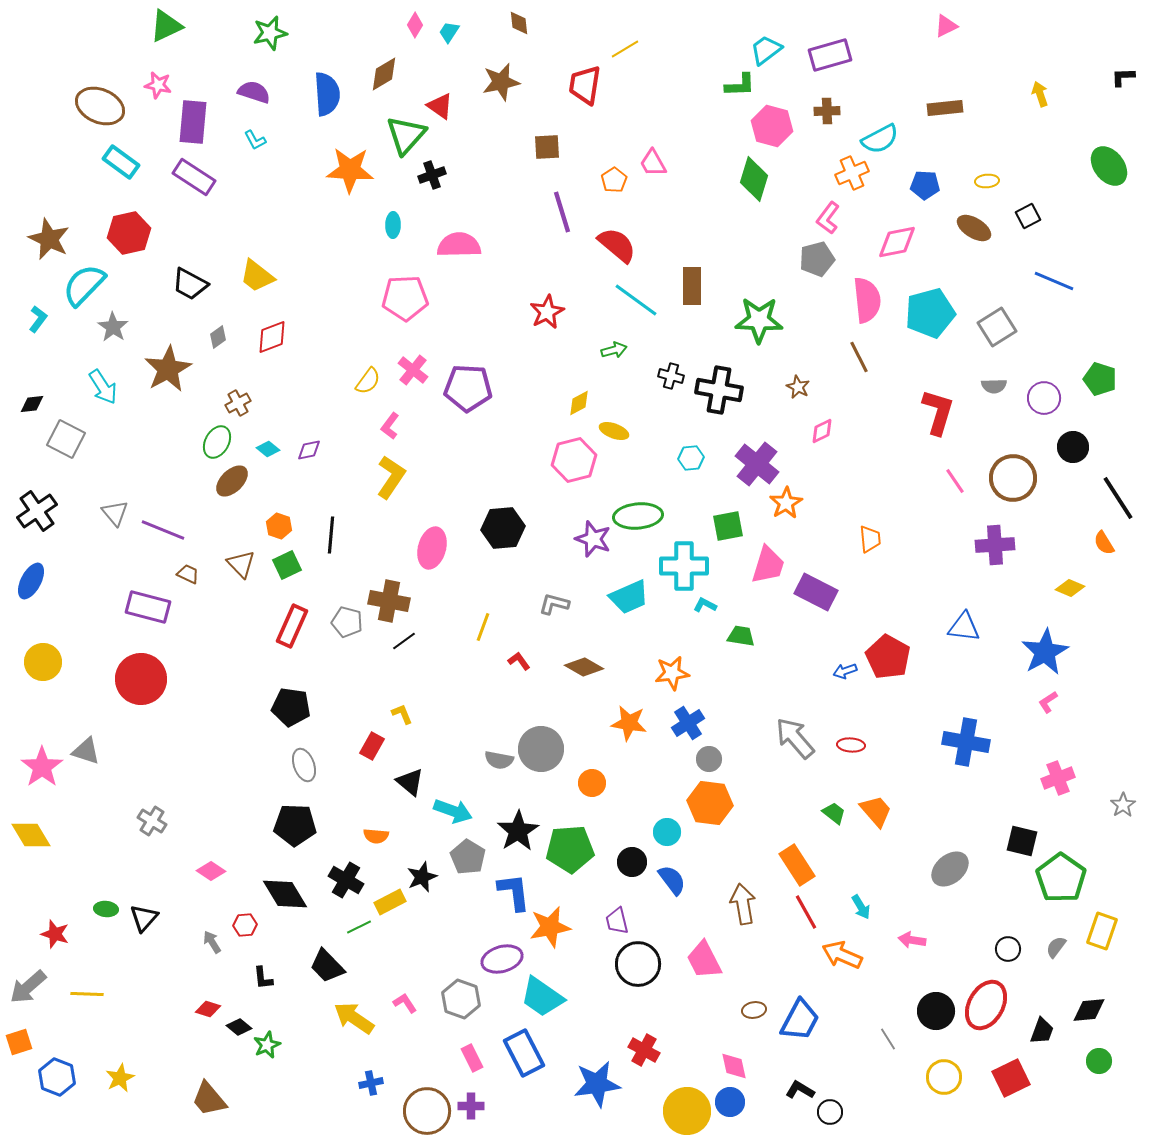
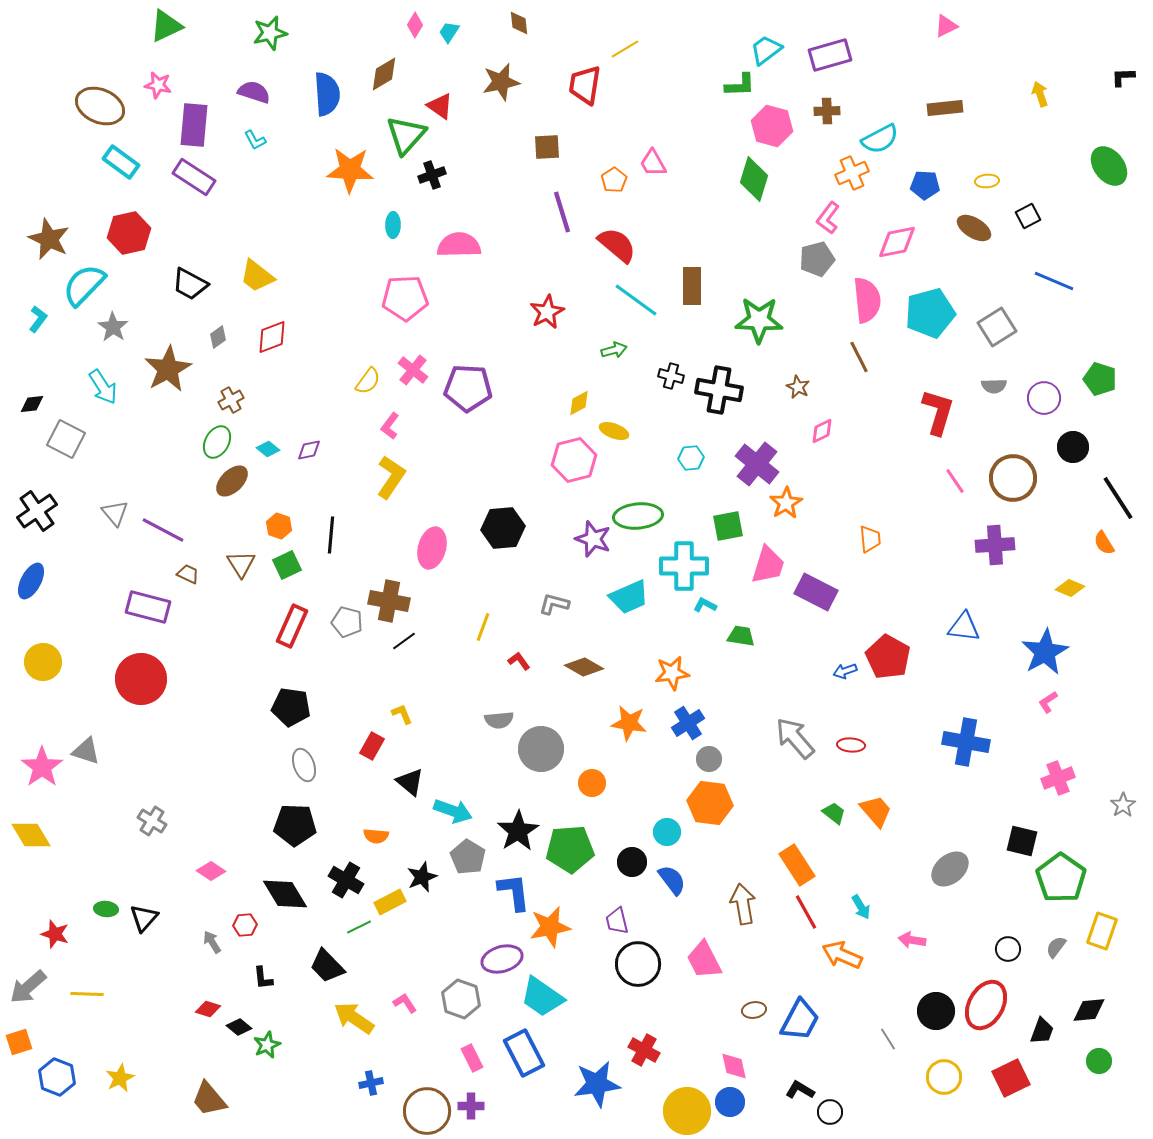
purple rectangle at (193, 122): moved 1 px right, 3 px down
brown cross at (238, 403): moved 7 px left, 3 px up
purple line at (163, 530): rotated 6 degrees clockwise
brown triangle at (241, 564): rotated 12 degrees clockwise
gray semicircle at (499, 760): moved 40 px up; rotated 16 degrees counterclockwise
